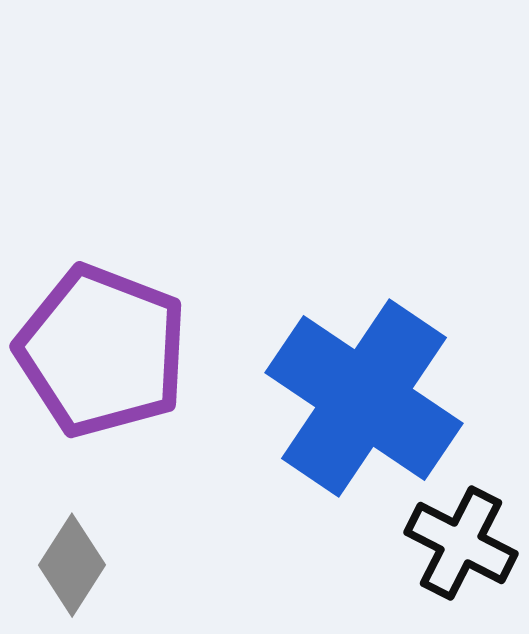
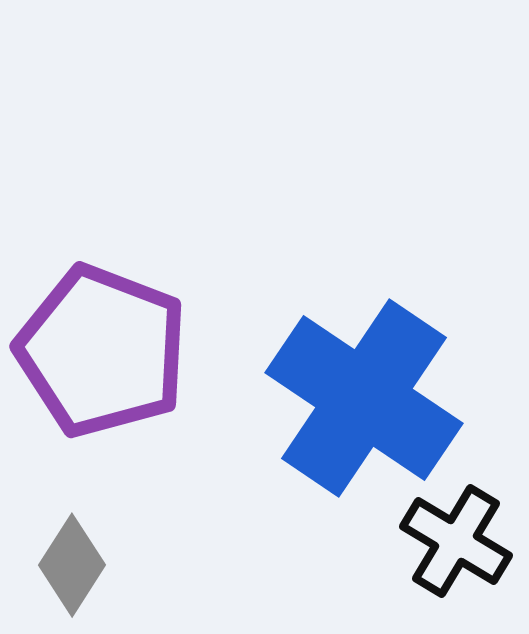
black cross: moved 5 px left, 2 px up; rotated 4 degrees clockwise
